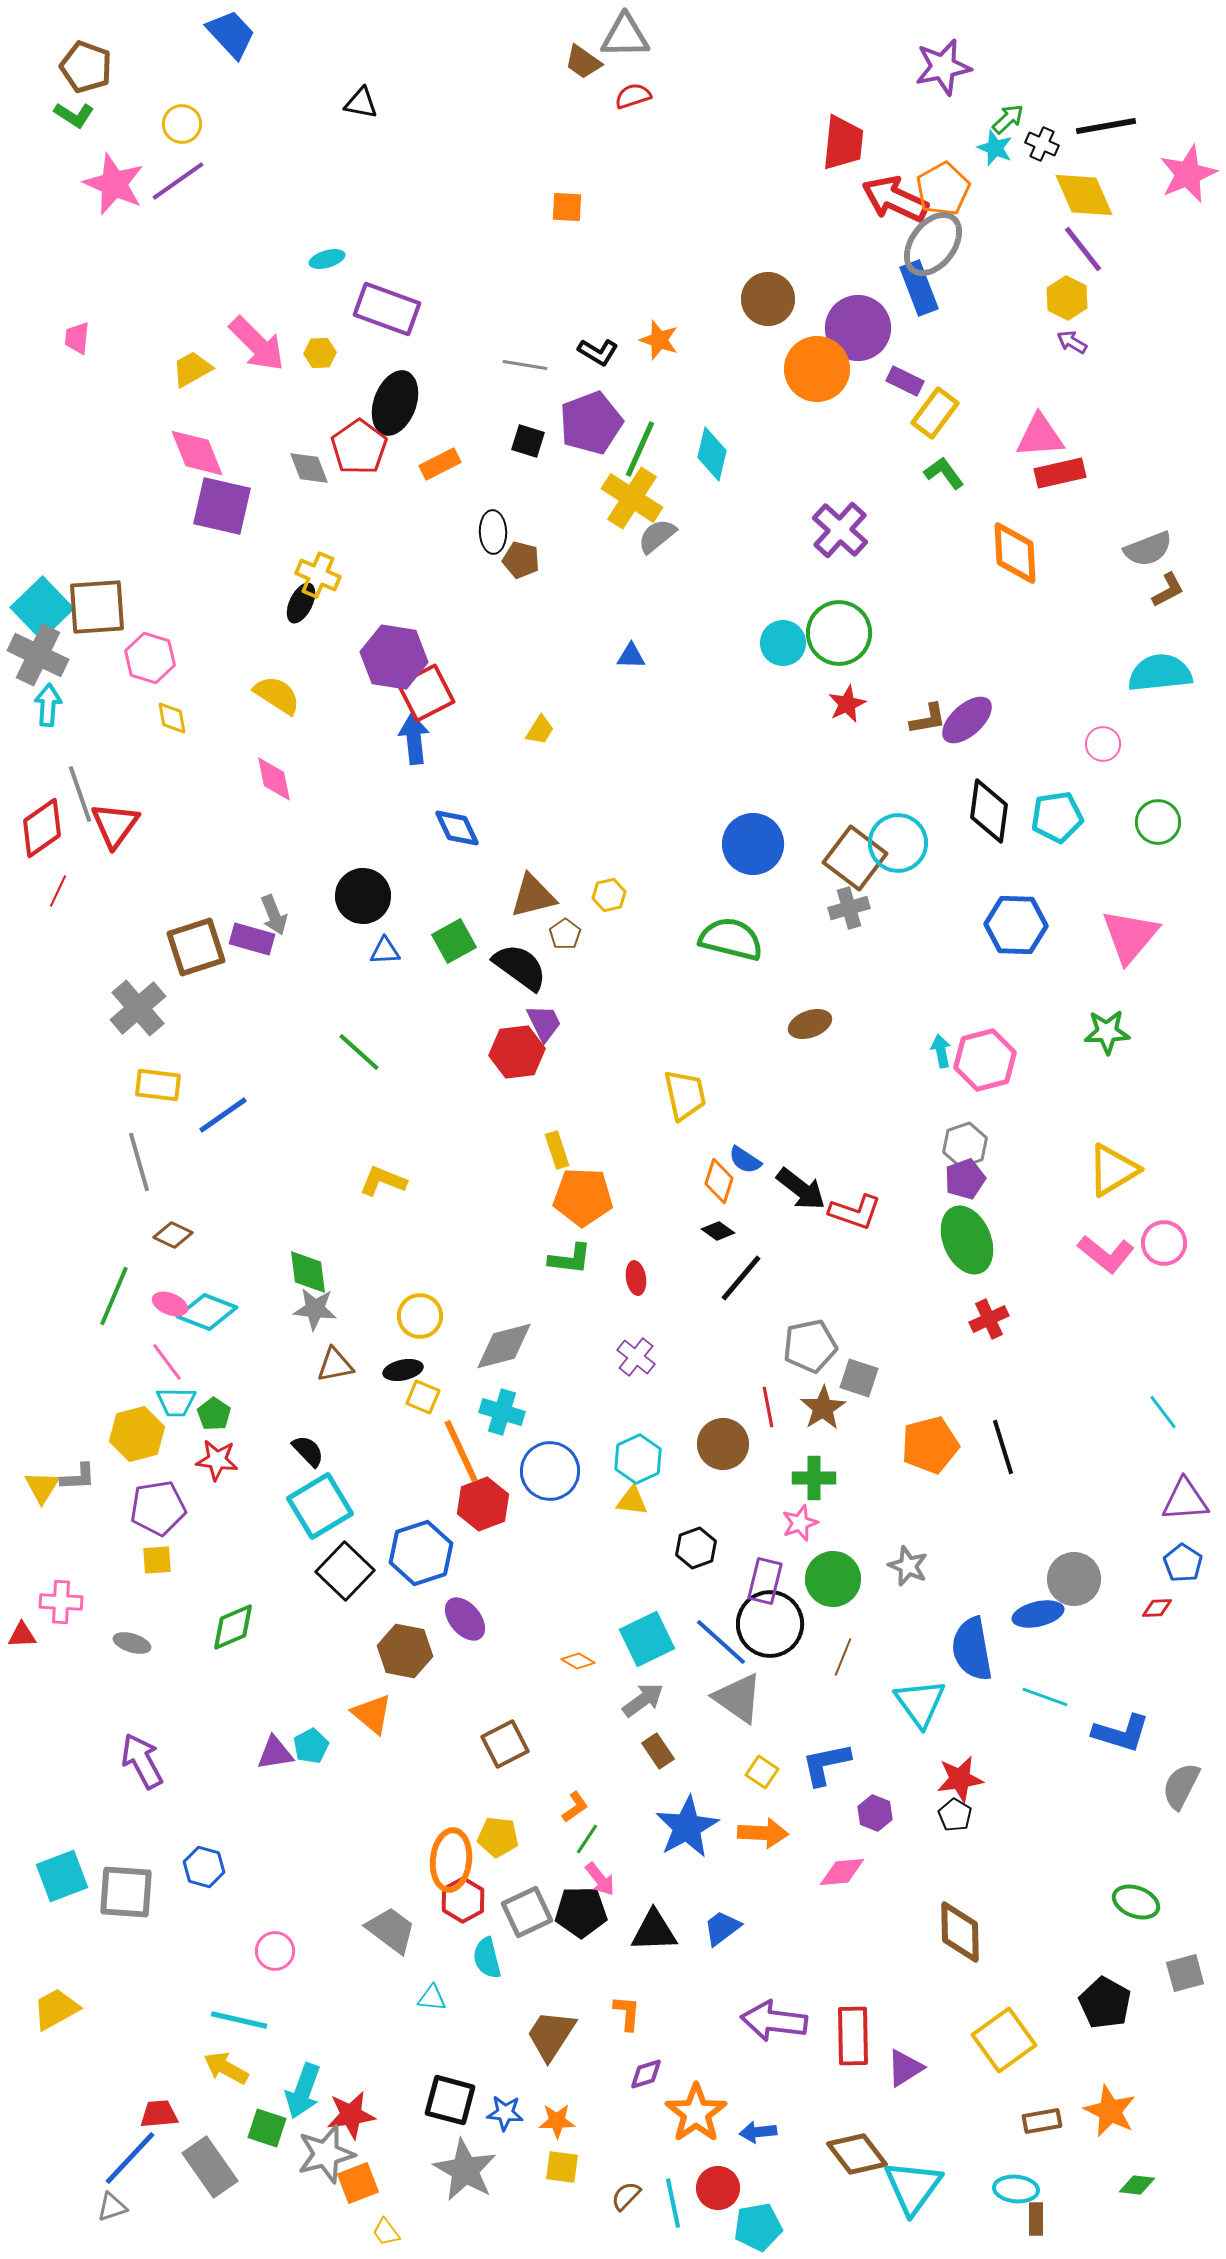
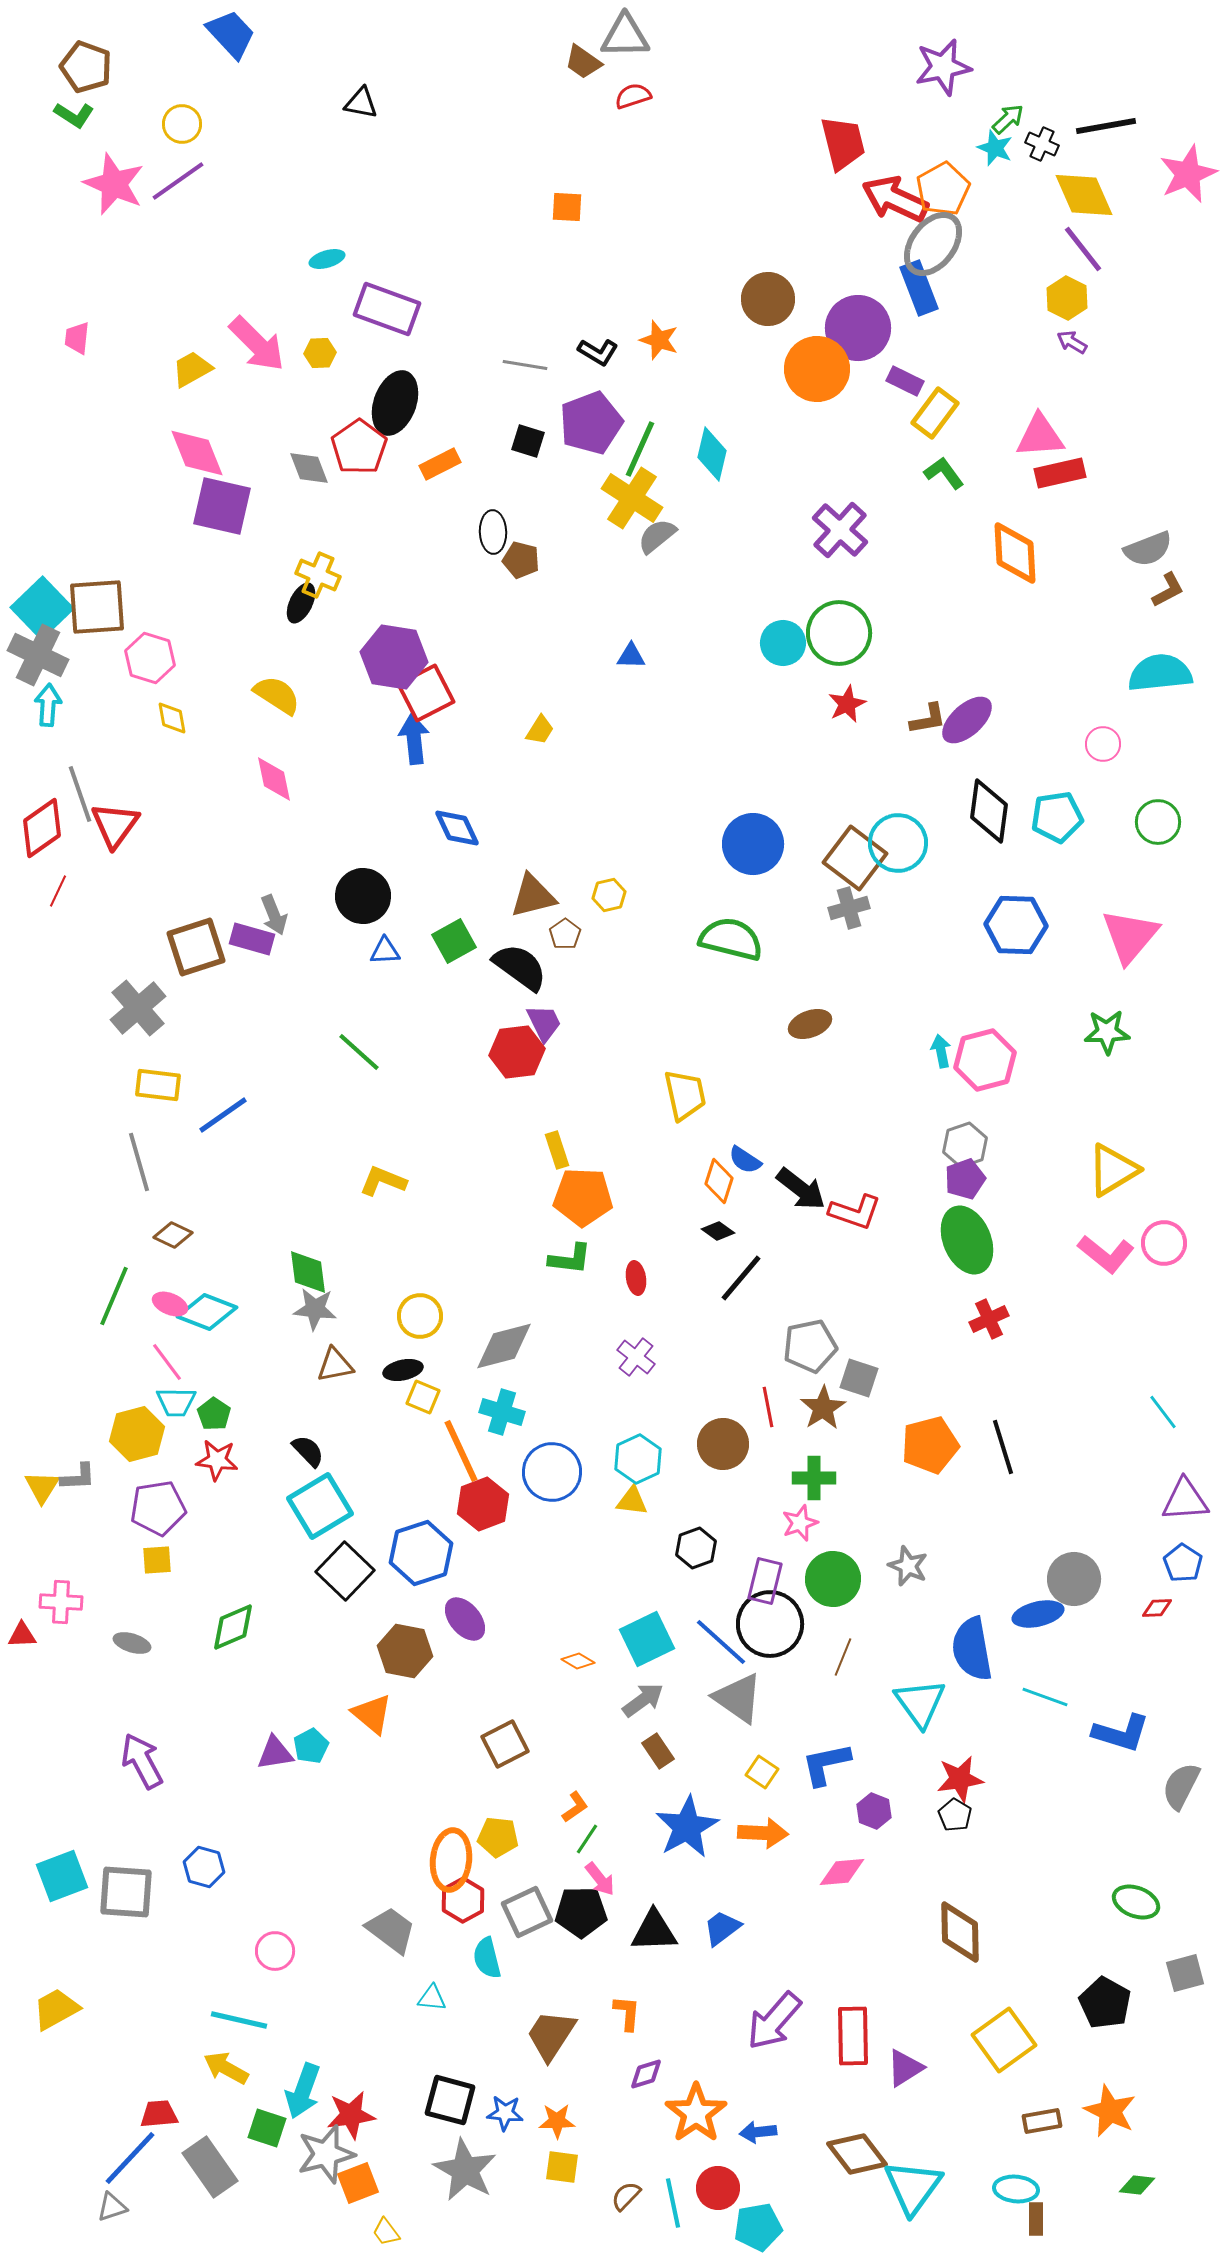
red trapezoid at (843, 143): rotated 20 degrees counterclockwise
blue circle at (550, 1471): moved 2 px right, 1 px down
purple hexagon at (875, 1813): moved 1 px left, 2 px up
purple arrow at (774, 2021): rotated 56 degrees counterclockwise
